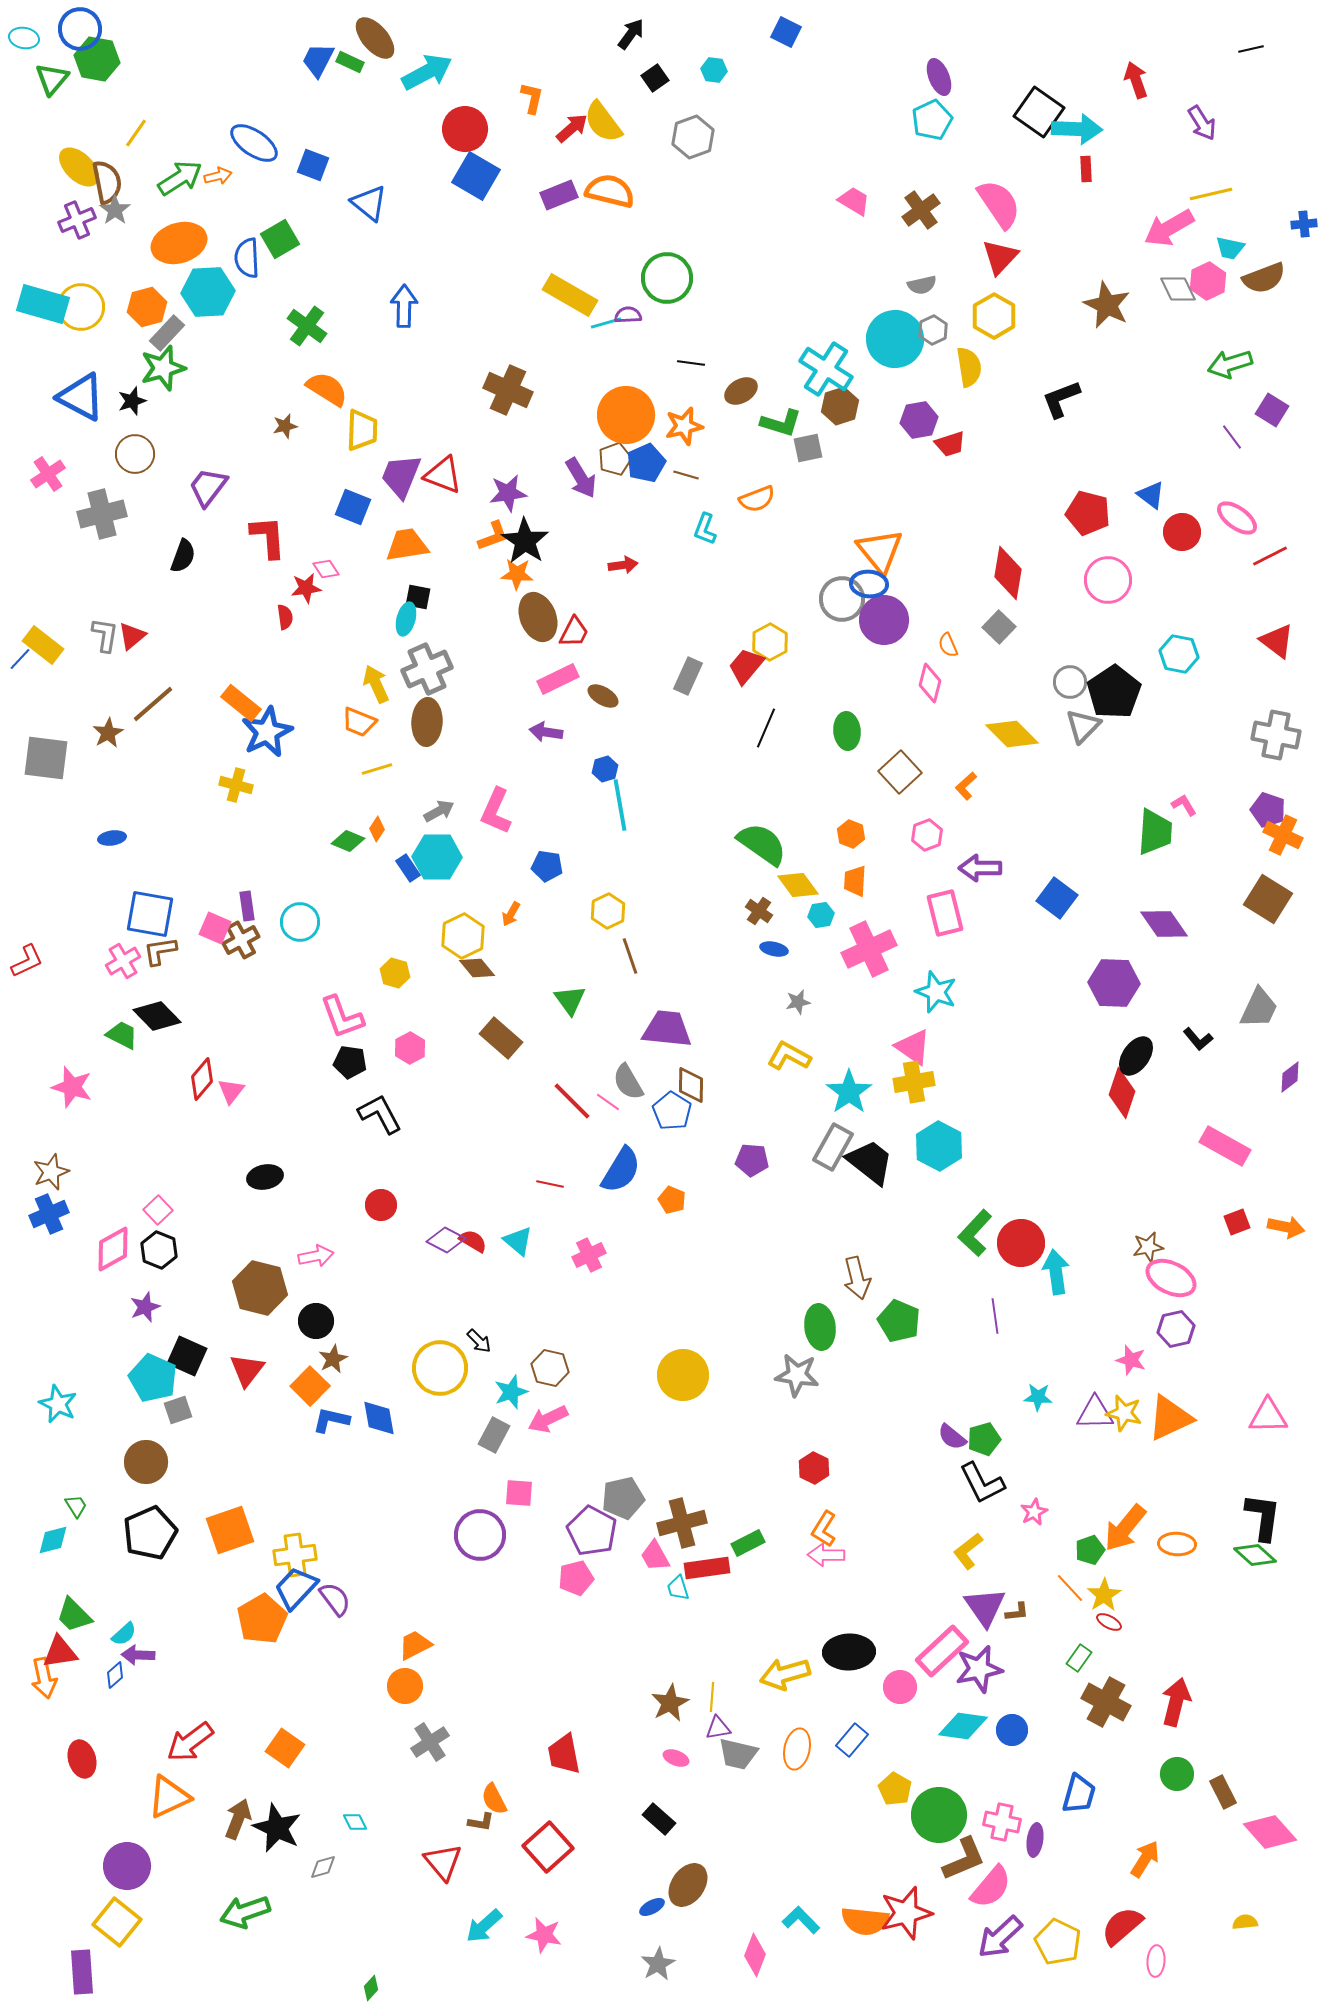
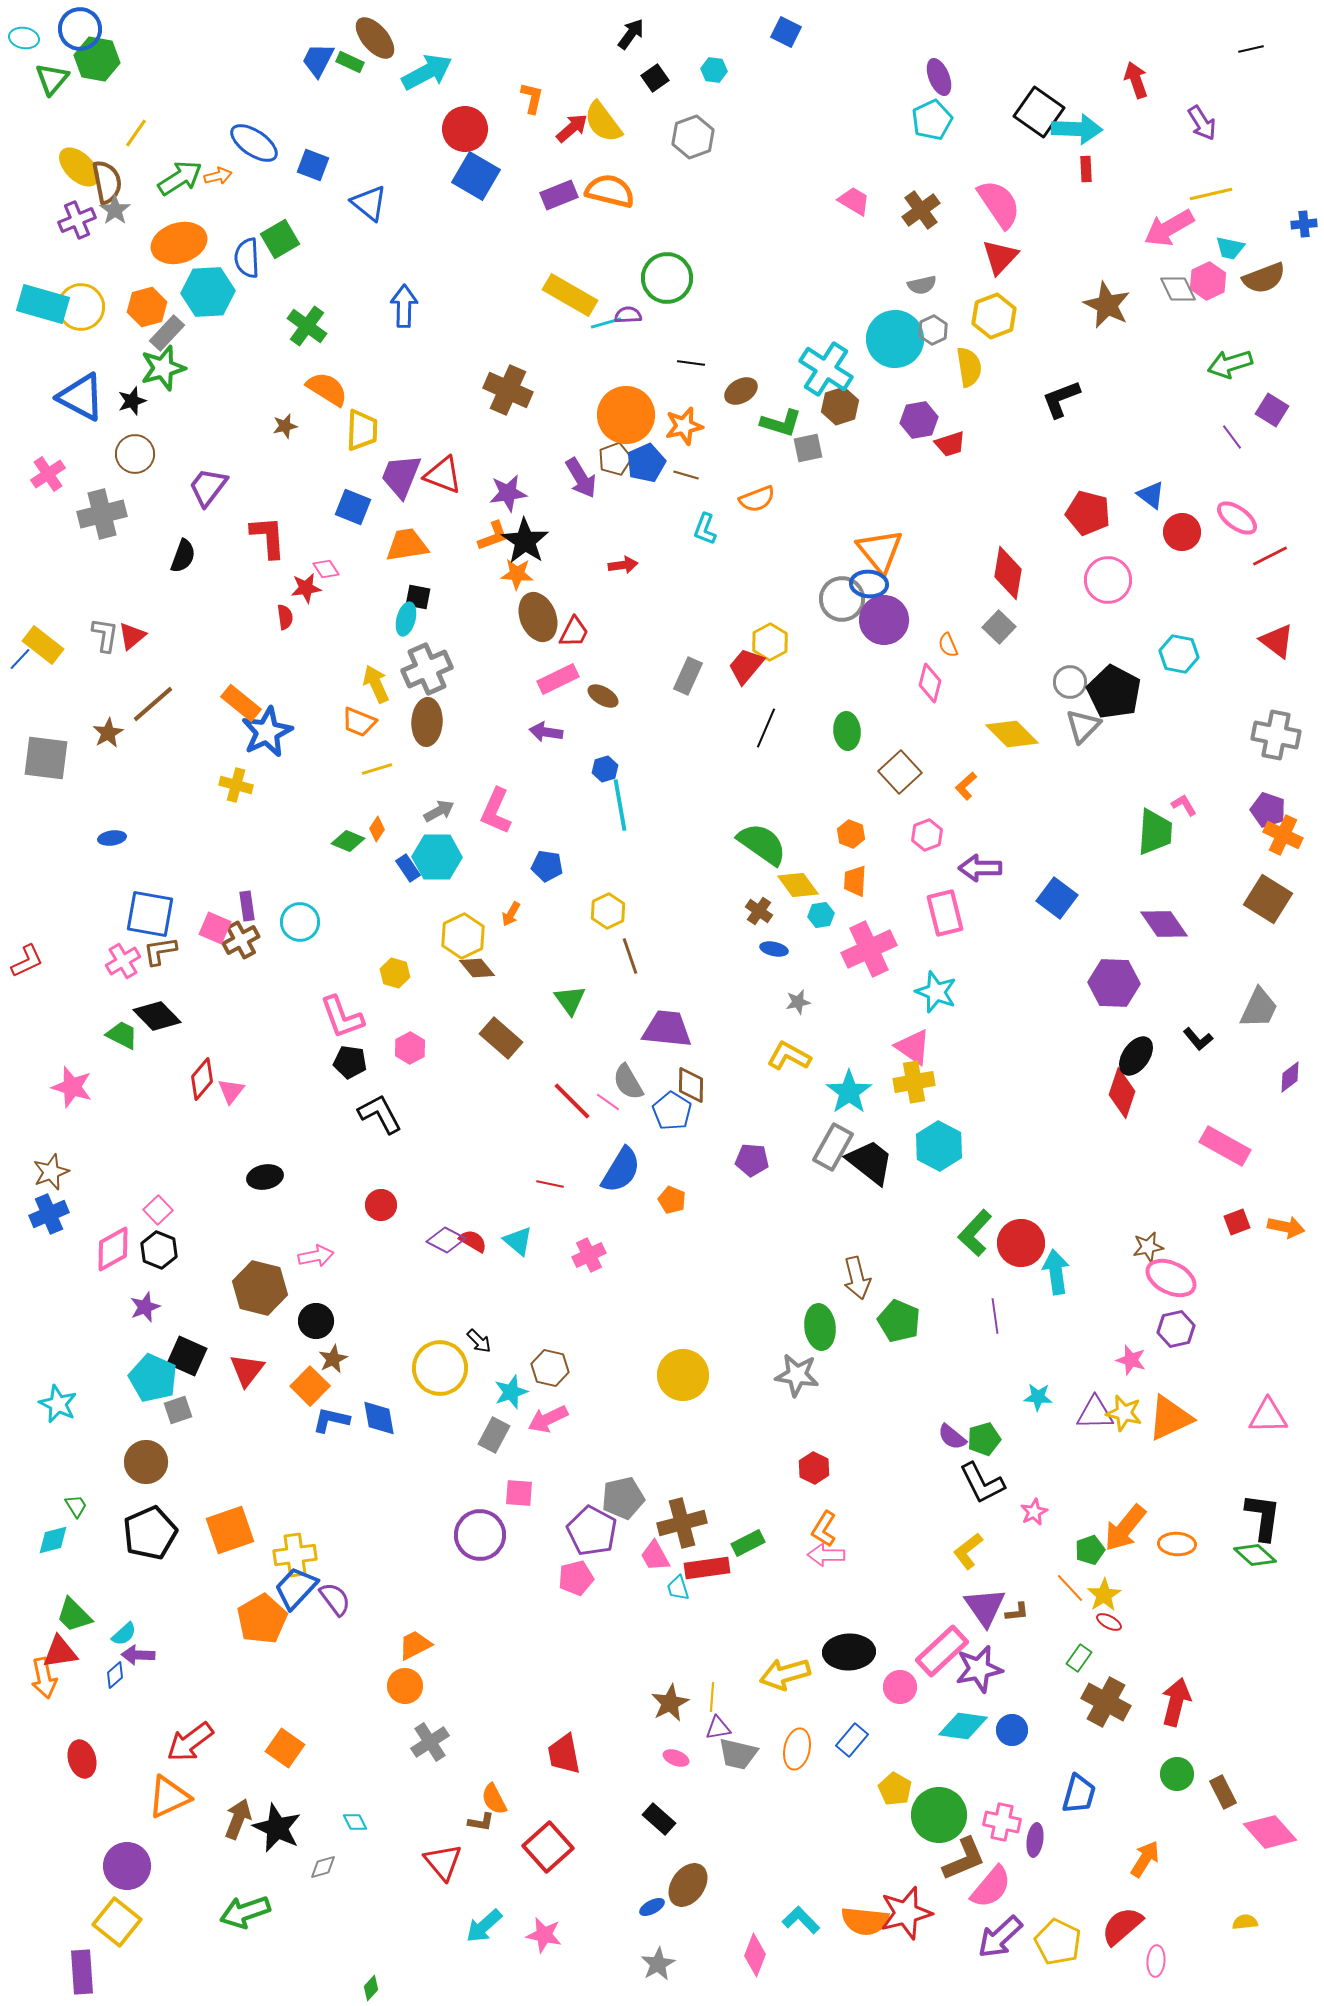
yellow hexagon at (994, 316): rotated 9 degrees clockwise
black pentagon at (1114, 692): rotated 10 degrees counterclockwise
